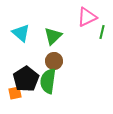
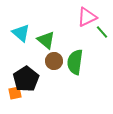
green line: rotated 56 degrees counterclockwise
green triangle: moved 7 px left, 4 px down; rotated 36 degrees counterclockwise
green semicircle: moved 27 px right, 19 px up
